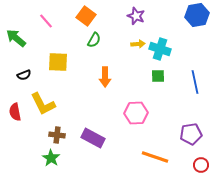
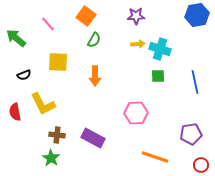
purple star: rotated 24 degrees counterclockwise
pink line: moved 2 px right, 3 px down
orange arrow: moved 10 px left, 1 px up
